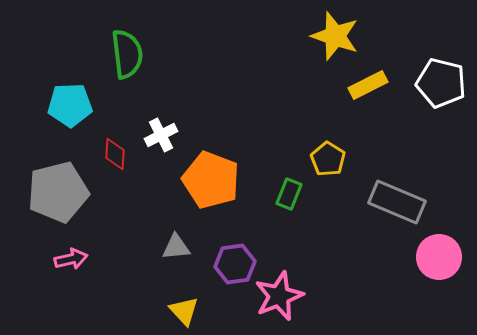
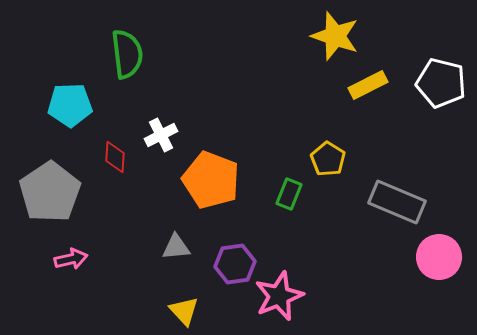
red diamond: moved 3 px down
gray pentagon: moved 8 px left; rotated 20 degrees counterclockwise
